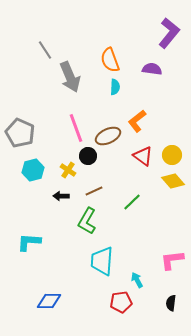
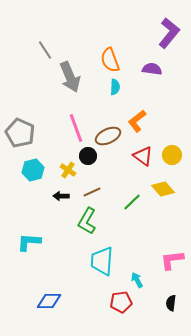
yellow diamond: moved 10 px left, 8 px down
brown line: moved 2 px left, 1 px down
